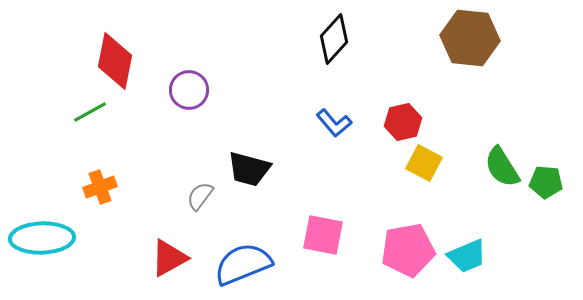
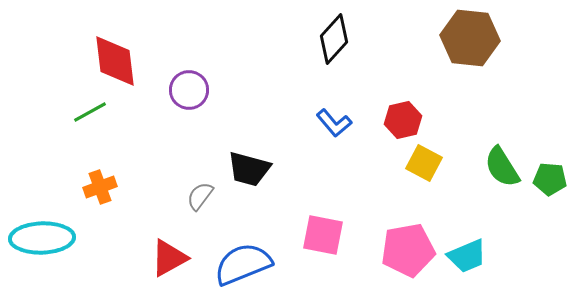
red diamond: rotated 18 degrees counterclockwise
red hexagon: moved 2 px up
green pentagon: moved 4 px right, 3 px up
